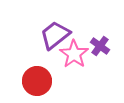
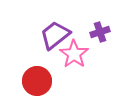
purple cross: moved 14 px up; rotated 36 degrees clockwise
